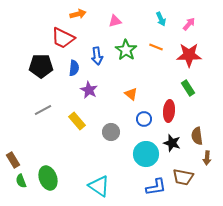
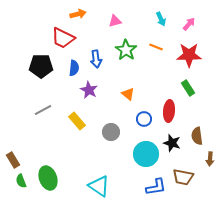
blue arrow: moved 1 px left, 3 px down
orange triangle: moved 3 px left
brown arrow: moved 3 px right, 1 px down
